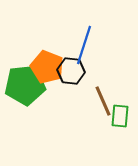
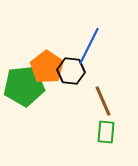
blue line: moved 5 px right, 1 px down; rotated 9 degrees clockwise
orange pentagon: rotated 12 degrees clockwise
green pentagon: moved 1 px left, 1 px down
green rectangle: moved 14 px left, 16 px down
